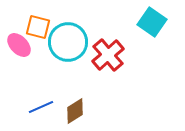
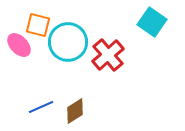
orange square: moved 2 px up
